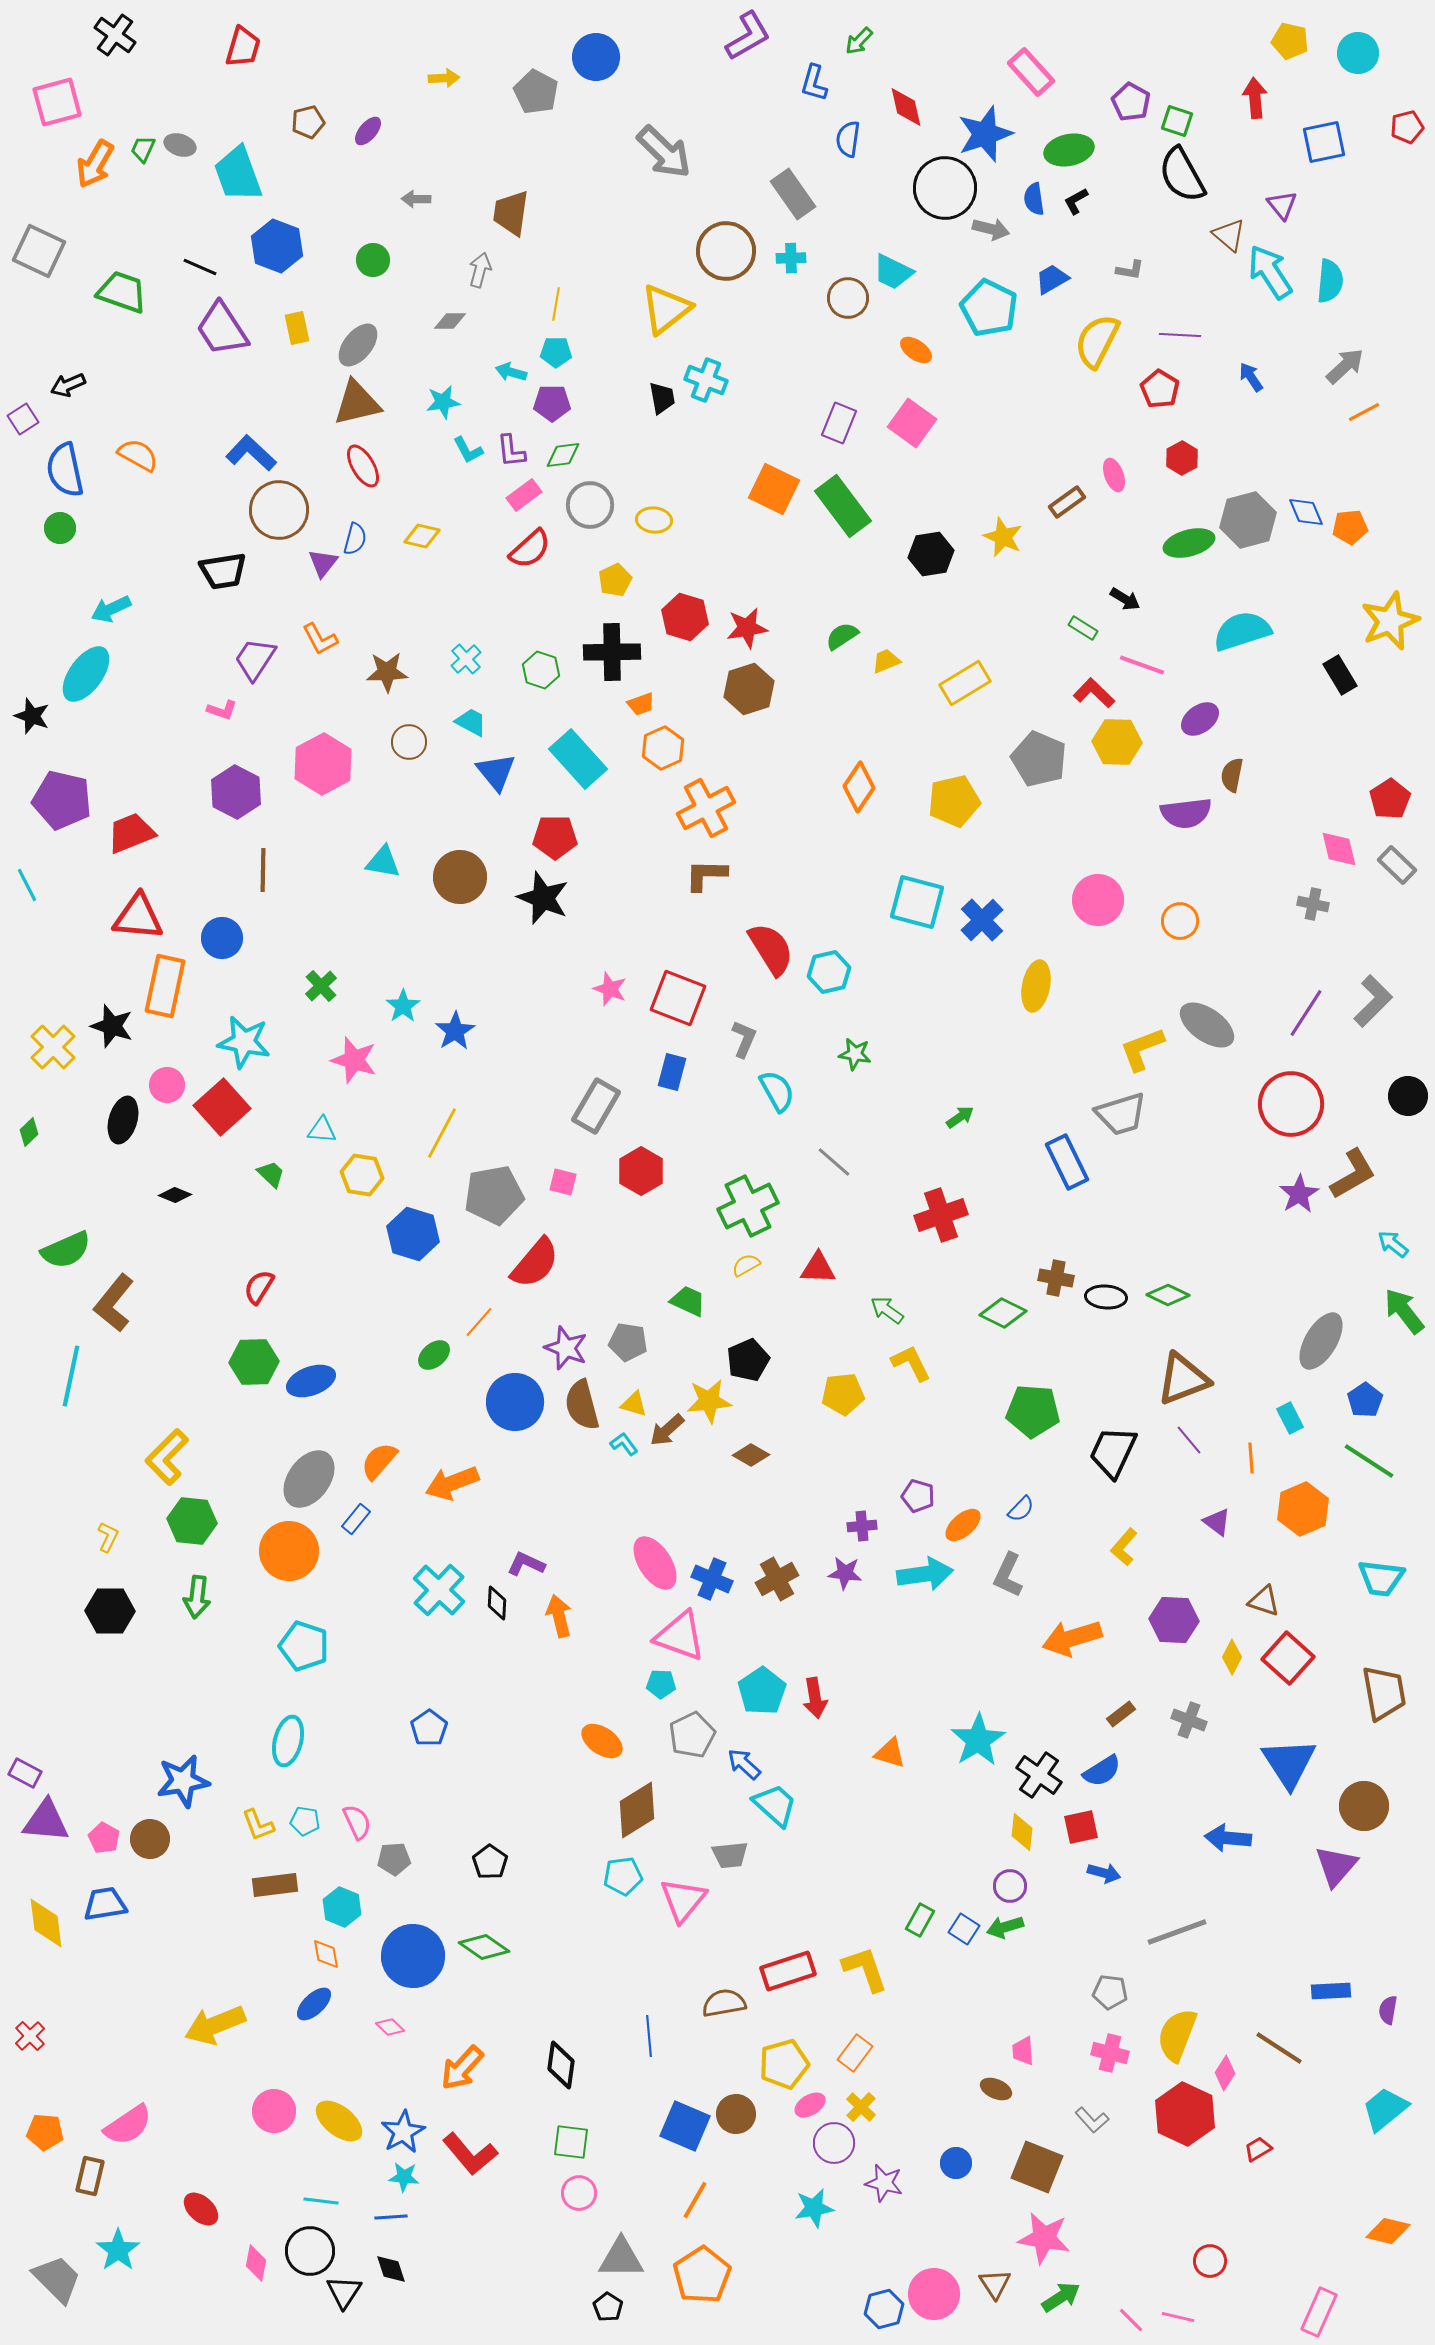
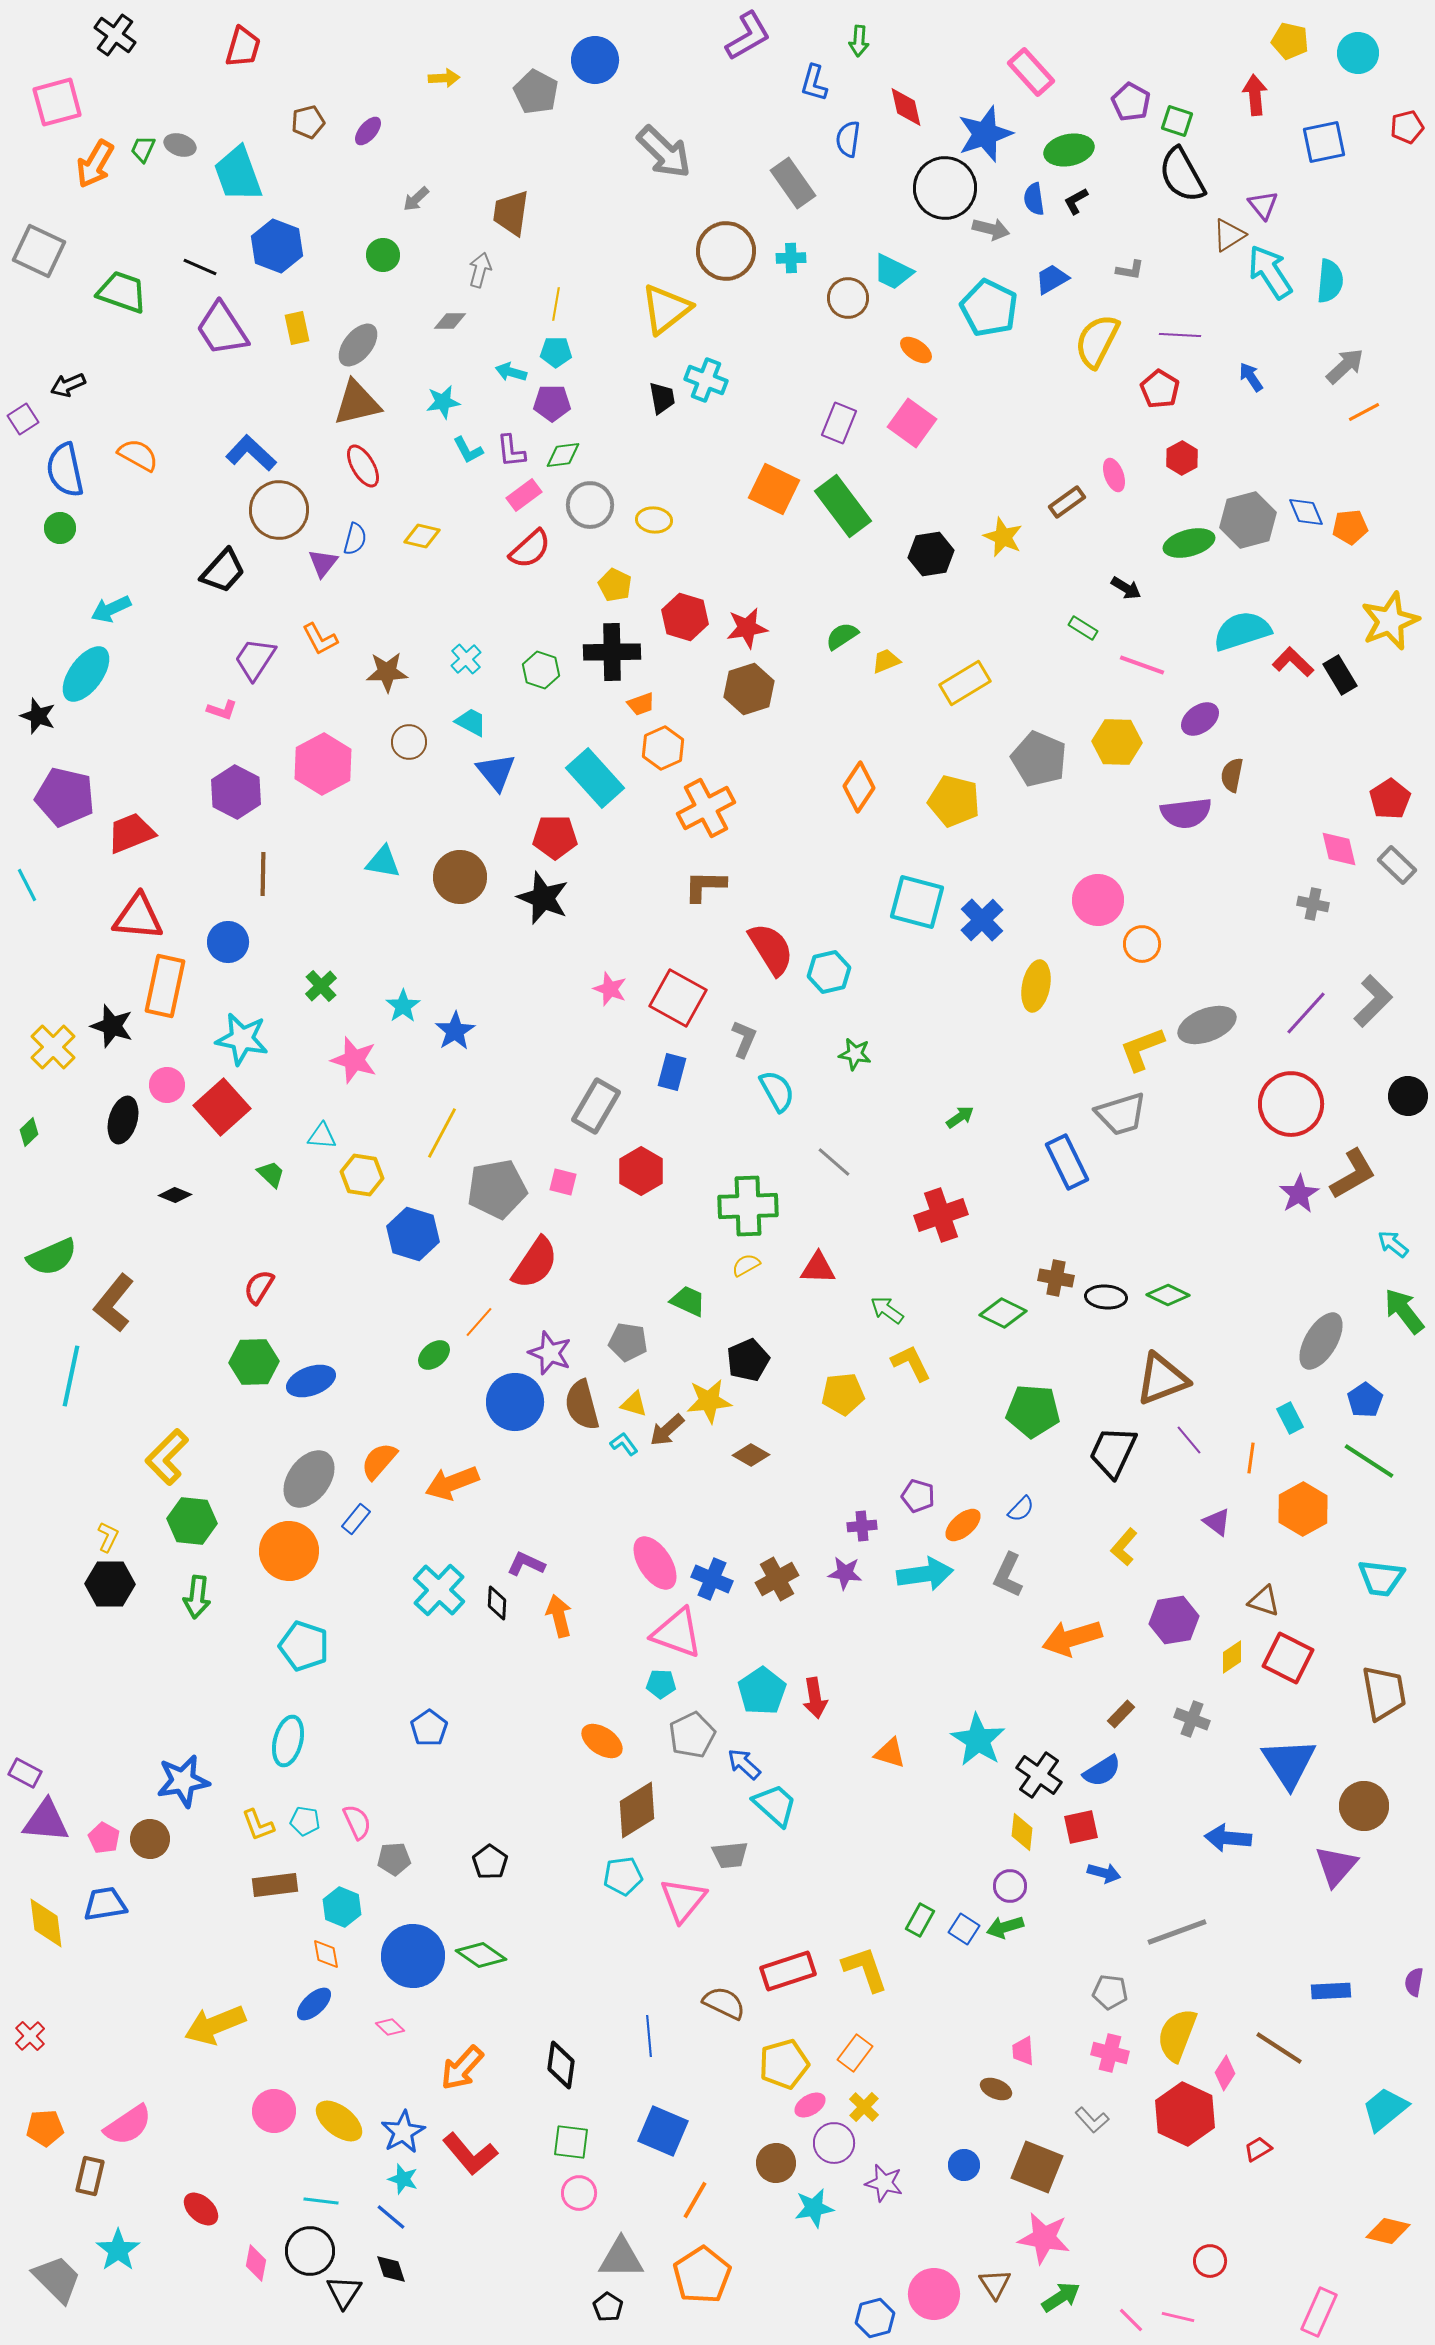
green arrow at (859, 41): rotated 40 degrees counterclockwise
blue circle at (596, 57): moved 1 px left, 3 px down
red arrow at (1255, 98): moved 3 px up
gray rectangle at (793, 194): moved 11 px up
gray arrow at (416, 199): rotated 44 degrees counterclockwise
purple triangle at (1282, 205): moved 19 px left
brown triangle at (1229, 235): rotated 48 degrees clockwise
green circle at (373, 260): moved 10 px right, 5 px up
black trapezoid at (223, 571): rotated 39 degrees counterclockwise
yellow pentagon at (615, 580): moved 5 px down; rotated 20 degrees counterclockwise
black arrow at (1125, 599): moved 1 px right, 11 px up
red L-shape at (1094, 693): moved 199 px right, 31 px up
black star at (32, 716): moved 6 px right
cyan rectangle at (578, 759): moved 17 px right, 19 px down
purple pentagon at (62, 800): moved 3 px right, 3 px up
yellow pentagon at (954, 801): rotated 27 degrees clockwise
brown line at (263, 870): moved 4 px down
brown L-shape at (706, 875): moved 1 px left, 11 px down
orange circle at (1180, 921): moved 38 px left, 23 px down
blue circle at (222, 938): moved 6 px right, 4 px down
red square at (678, 998): rotated 8 degrees clockwise
purple line at (1306, 1013): rotated 9 degrees clockwise
gray ellipse at (1207, 1025): rotated 56 degrees counterclockwise
cyan star at (244, 1042): moved 2 px left, 3 px up
cyan triangle at (322, 1130): moved 6 px down
gray pentagon at (494, 1195): moved 3 px right, 6 px up
green cross at (748, 1206): rotated 24 degrees clockwise
green semicircle at (66, 1250): moved 14 px left, 7 px down
red semicircle at (535, 1263): rotated 6 degrees counterclockwise
purple star at (566, 1348): moved 16 px left, 5 px down
brown triangle at (1183, 1379): moved 21 px left
orange line at (1251, 1458): rotated 12 degrees clockwise
orange hexagon at (1303, 1509): rotated 6 degrees counterclockwise
black hexagon at (110, 1611): moved 27 px up
purple hexagon at (1174, 1620): rotated 12 degrees counterclockwise
pink triangle at (680, 1636): moved 3 px left, 3 px up
yellow diamond at (1232, 1657): rotated 28 degrees clockwise
red square at (1288, 1658): rotated 15 degrees counterclockwise
brown rectangle at (1121, 1714): rotated 8 degrees counterclockwise
gray cross at (1189, 1720): moved 3 px right, 1 px up
cyan star at (978, 1740): rotated 8 degrees counterclockwise
green diamond at (484, 1947): moved 3 px left, 8 px down
brown semicircle at (724, 2003): rotated 36 degrees clockwise
purple semicircle at (1388, 2010): moved 26 px right, 28 px up
yellow cross at (861, 2107): moved 3 px right
brown circle at (736, 2114): moved 40 px right, 49 px down
blue square at (685, 2126): moved 22 px left, 5 px down
orange pentagon at (45, 2132): moved 4 px up; rotated 9 degrees counterclockwise
blue circle at (956, 2163): moved 8 px right, 2 px down
cyan star at (404, 2177): moved 1 px left, 2 px down; rotated 12 degrees clockwise
blue line at (391, 2217): rotated 44 degrees clockwise
blue hexagon at (884, 2309): moved 9 px left, 9 px down
